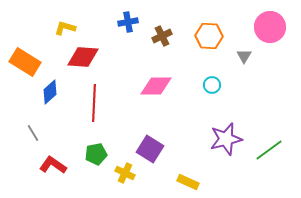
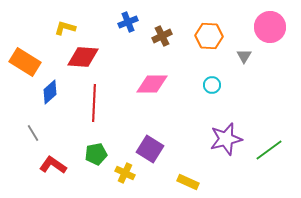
blue cross: rotated 12 degrees counterclockwise
pink diamond: moved 4 px left, 2 px up
